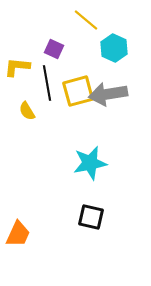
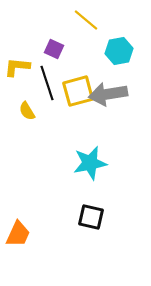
cyan hexagon: moved 5 px right, 3 px down; rotated 24 degrees clockwise
black line: rotated 8 degrees counterclockwise
